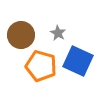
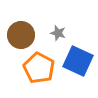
gray star: rotated 14 degrees counterclockwise
orange pentagon: moved 2 px left, 2 px down; rotated 12 degrees clockwise
